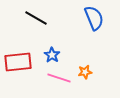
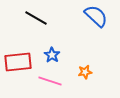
blue semicircle: moved 2 px right, 2 px up; rotated 25 degrees counterclockwise
pink line: moved 9 px left, 3 px down
